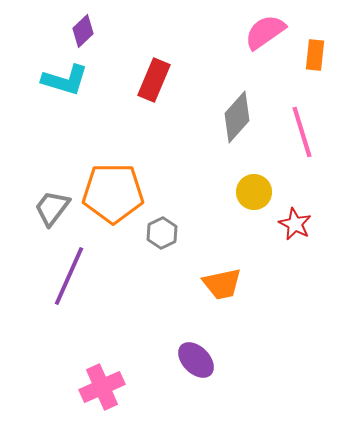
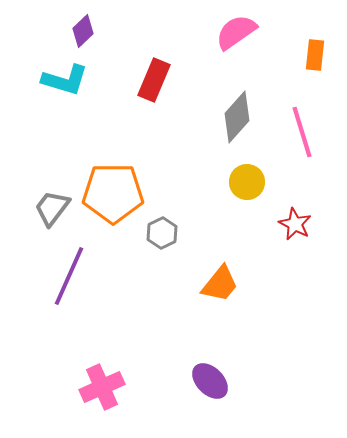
pink semicircle: moved 29 px left
yellow circle: moved 7 px left, 10 px up
orange trapezoid: moved 2 px left; rotated 39 degrees counterclockwise
purple ellipse: moved 14 px right, 21 px down
